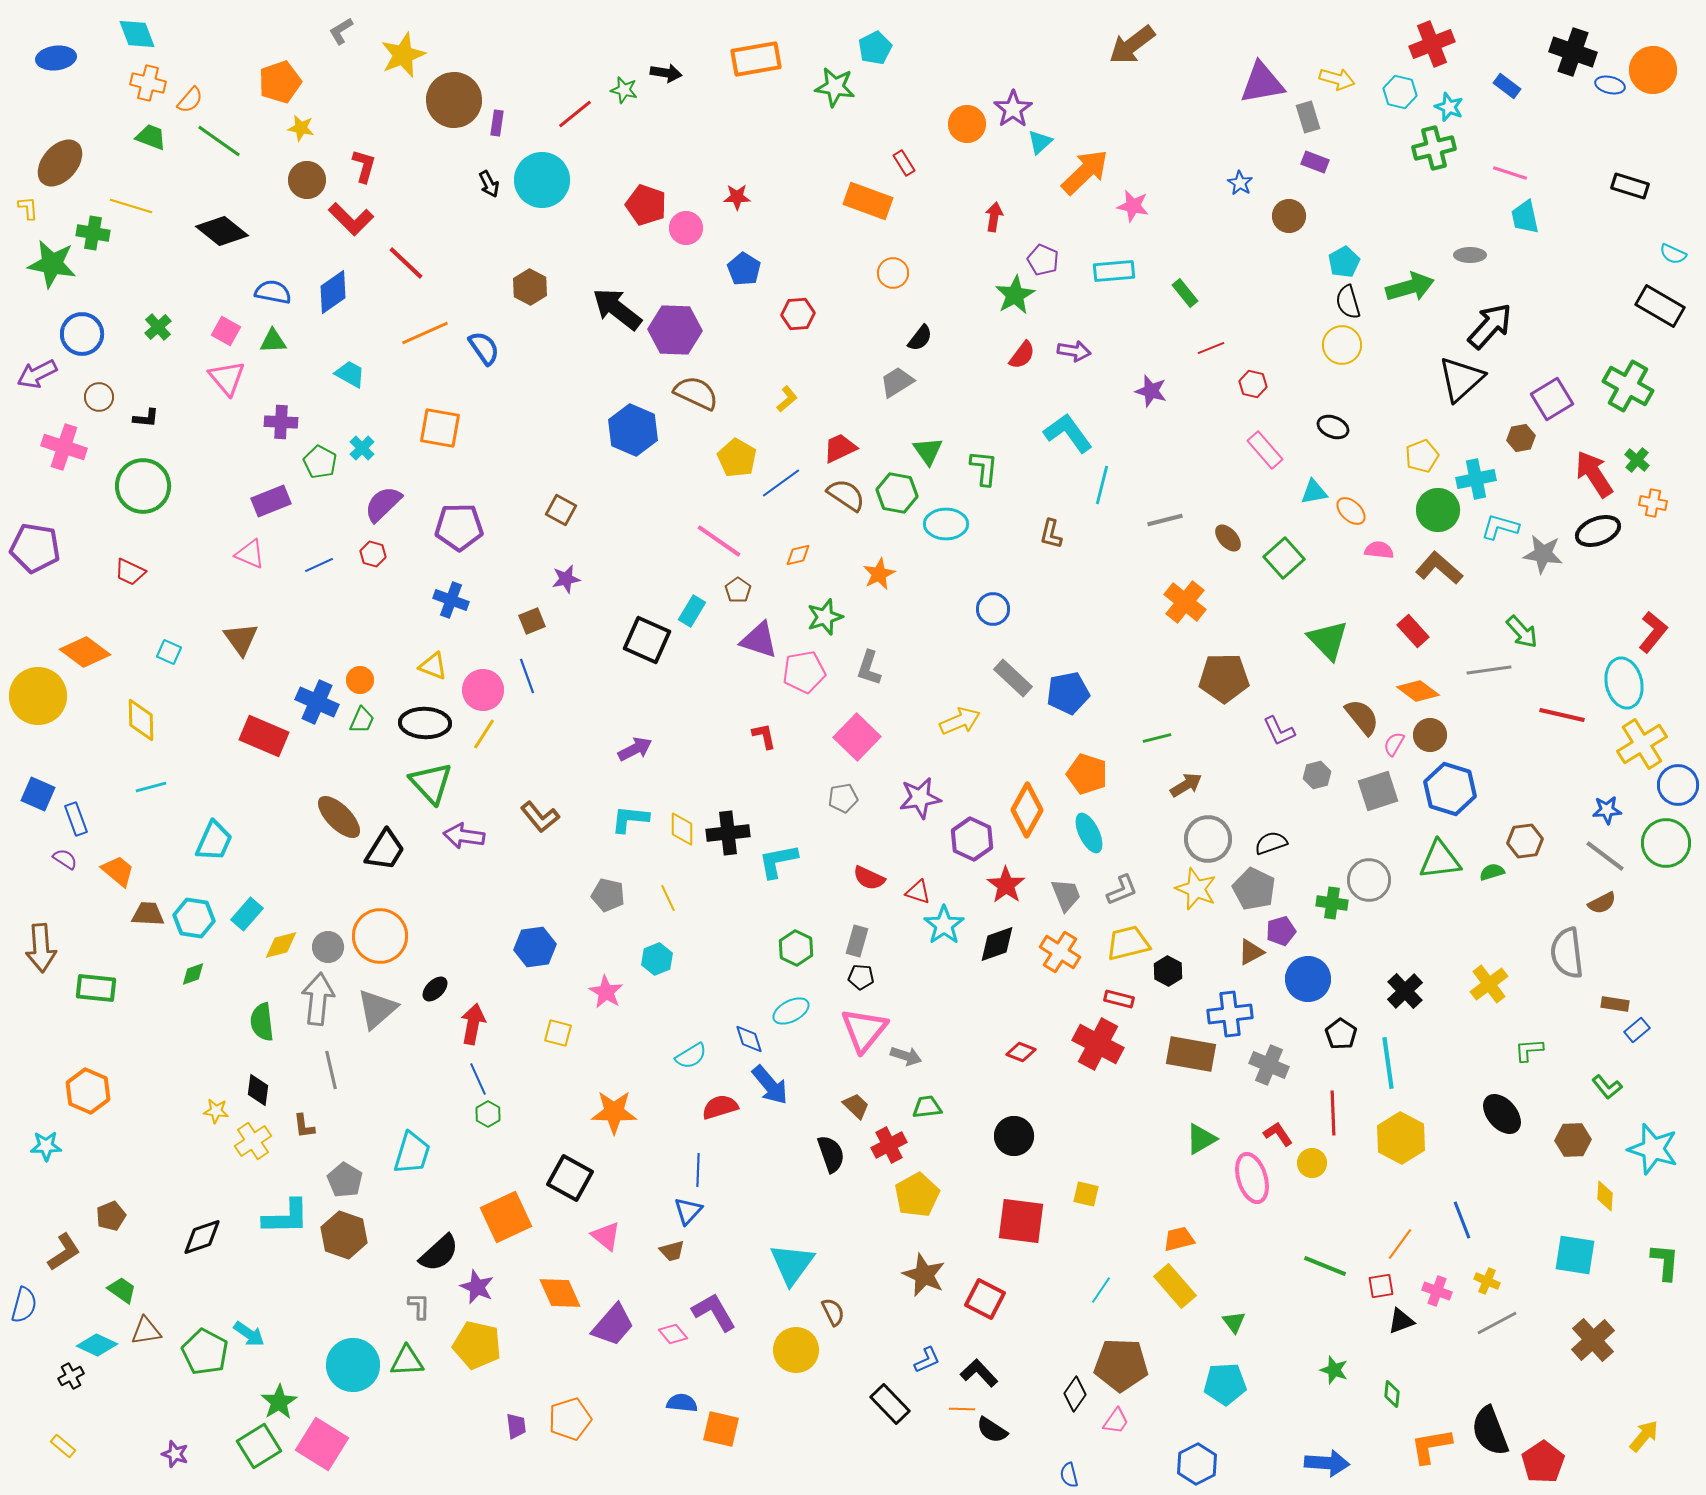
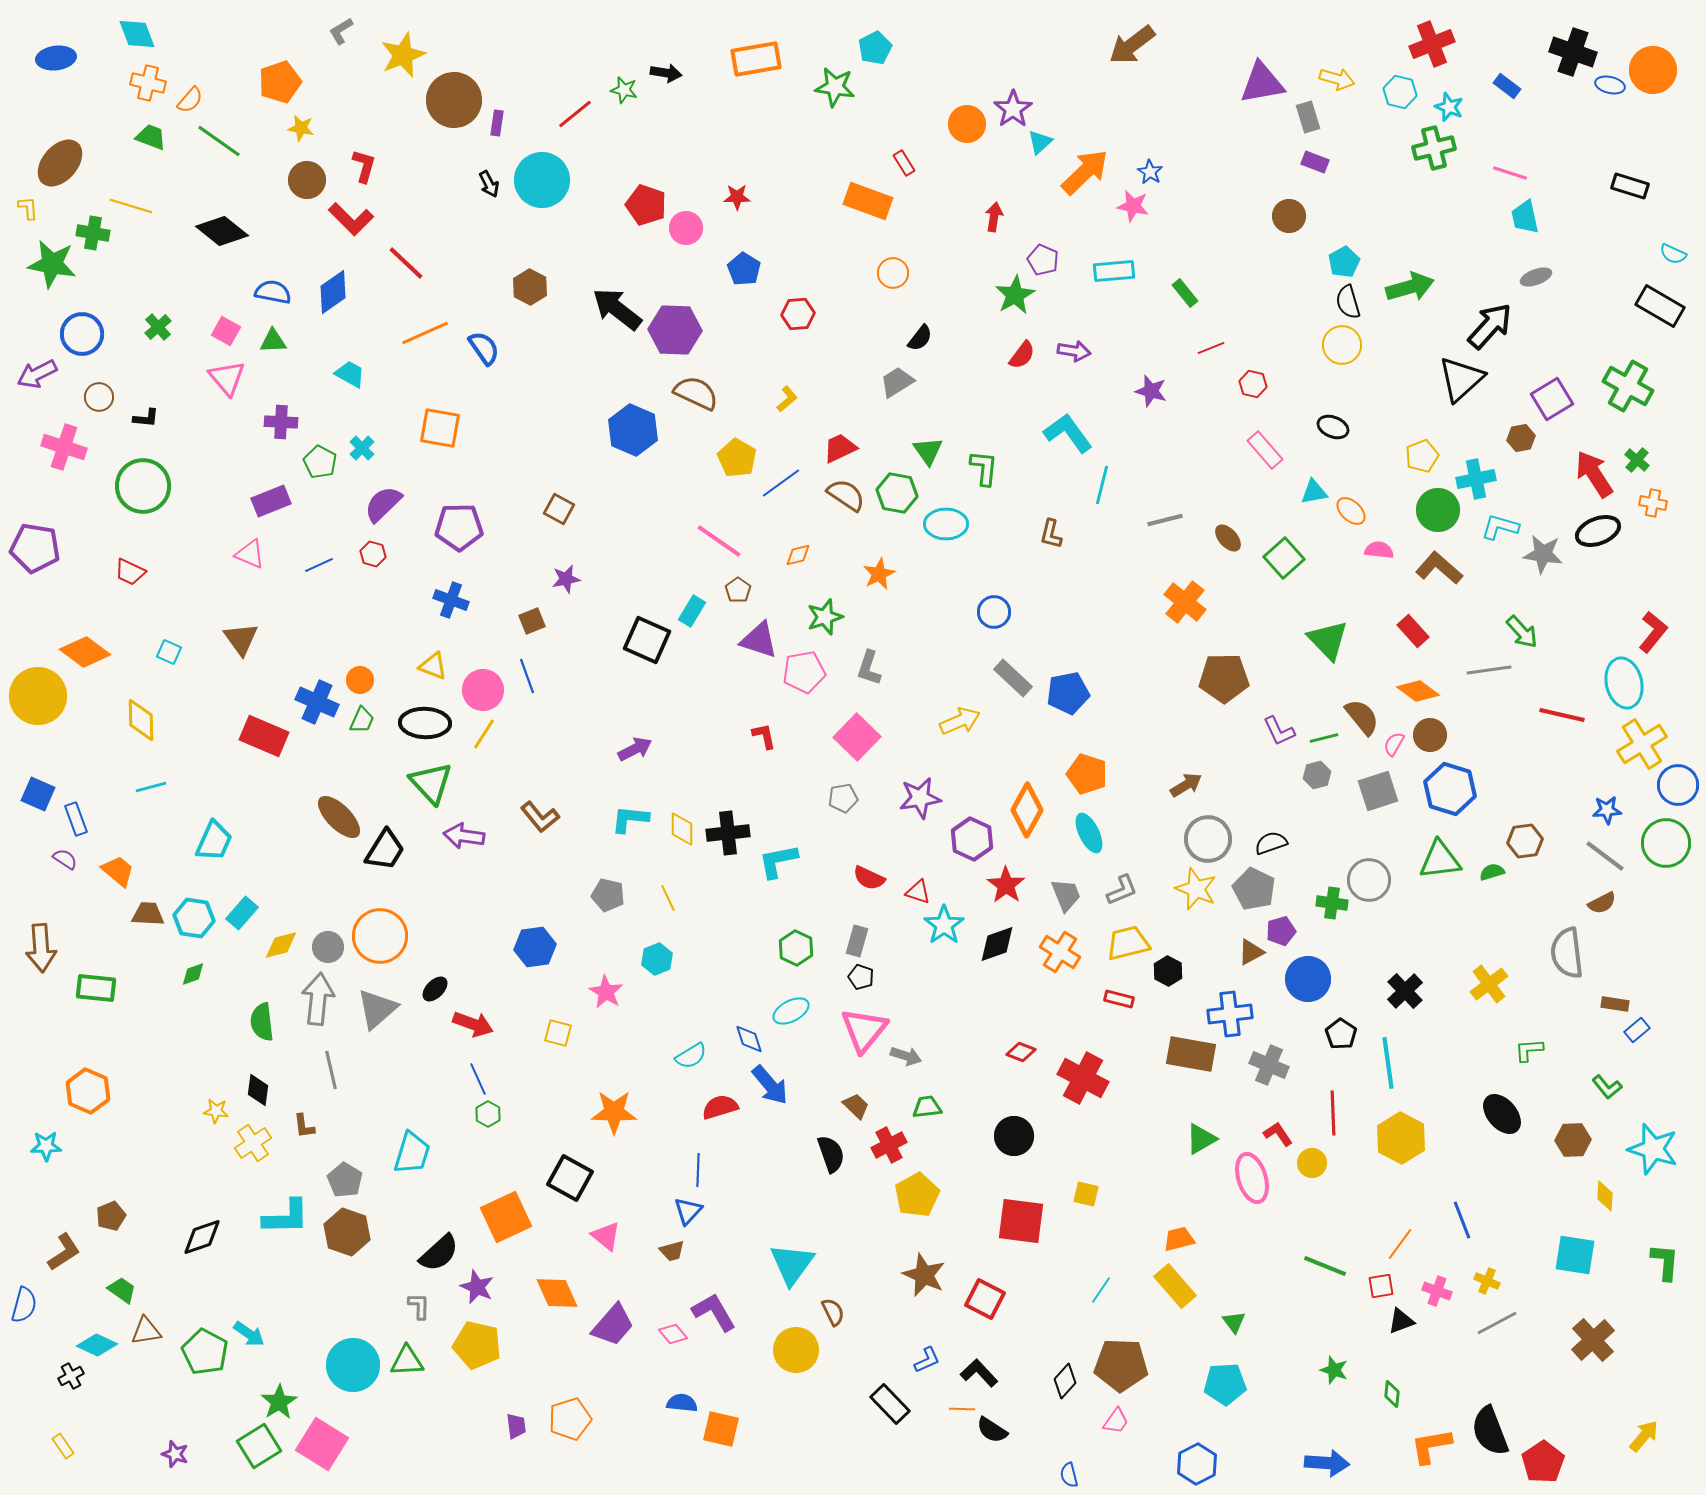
blue star at (1240, 183): moved 90 px left, 11 px up
gray ellipse at (1470, 255): moved 66 px right, 22 px down; rotated 20 degrees counterclockwise
brown square at (561, 510): moved 2 px left, 1 px up
blue circle at (993, 609): moved 1 px right, 3 px down
green line at (1157, 738): moved 167 px right
cyan rectangle at (247, 914): moved 5 px left, 1 px up
black pentagon at (861, 977): rotated 15 degrees clockwise
red arrow at (473, 1024): rotated 99 degrees clockwise
red cross at (1098, 1044): moved 15 px left, 34 px down
yellow cross at (253, 1141): moved 2 px down
brown hexagon at (344, 1235): moved 3 px right, 3 px up
orange diamond at (560, 1293): moved 3 px left
black diamond at (1075, 1394): moved 10 px left, 13 px up; rotated 8 degrees clockwise
yellow rectangle at (63, 1446): rotated 15 degrees clockwise
